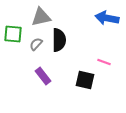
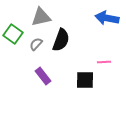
green square: rotated 30 degrees clockwise
black semicircle: moved 2 px right; rotated 20 degrees clockwise
pink line: rotated 24 degrees counterclockwise
black square: rotated 12 degrees counterclockwise
